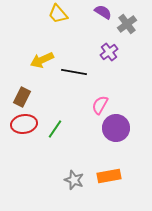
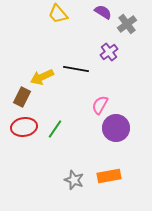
yellow arrow: moved 17 px down
black line: moved 2 px right, 3 px up
red ellipse: moved 3 px down
